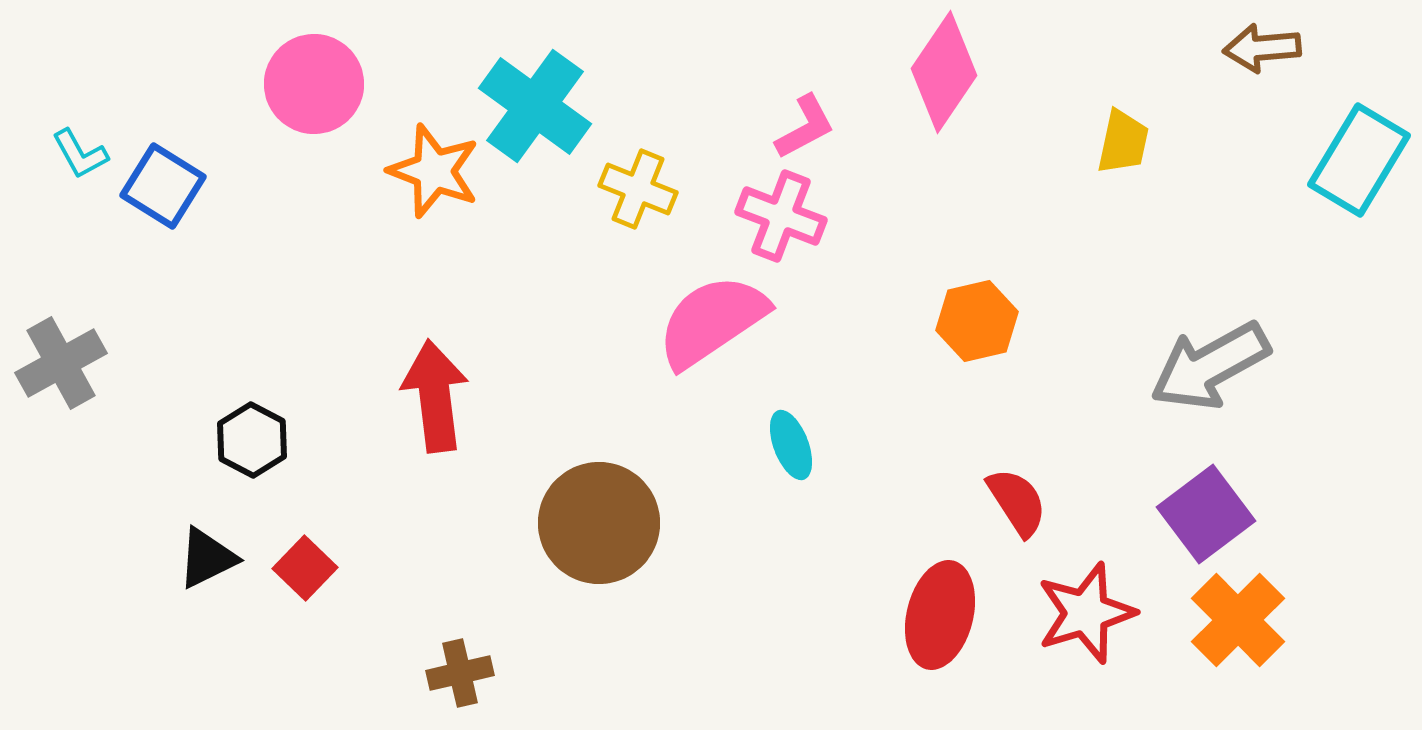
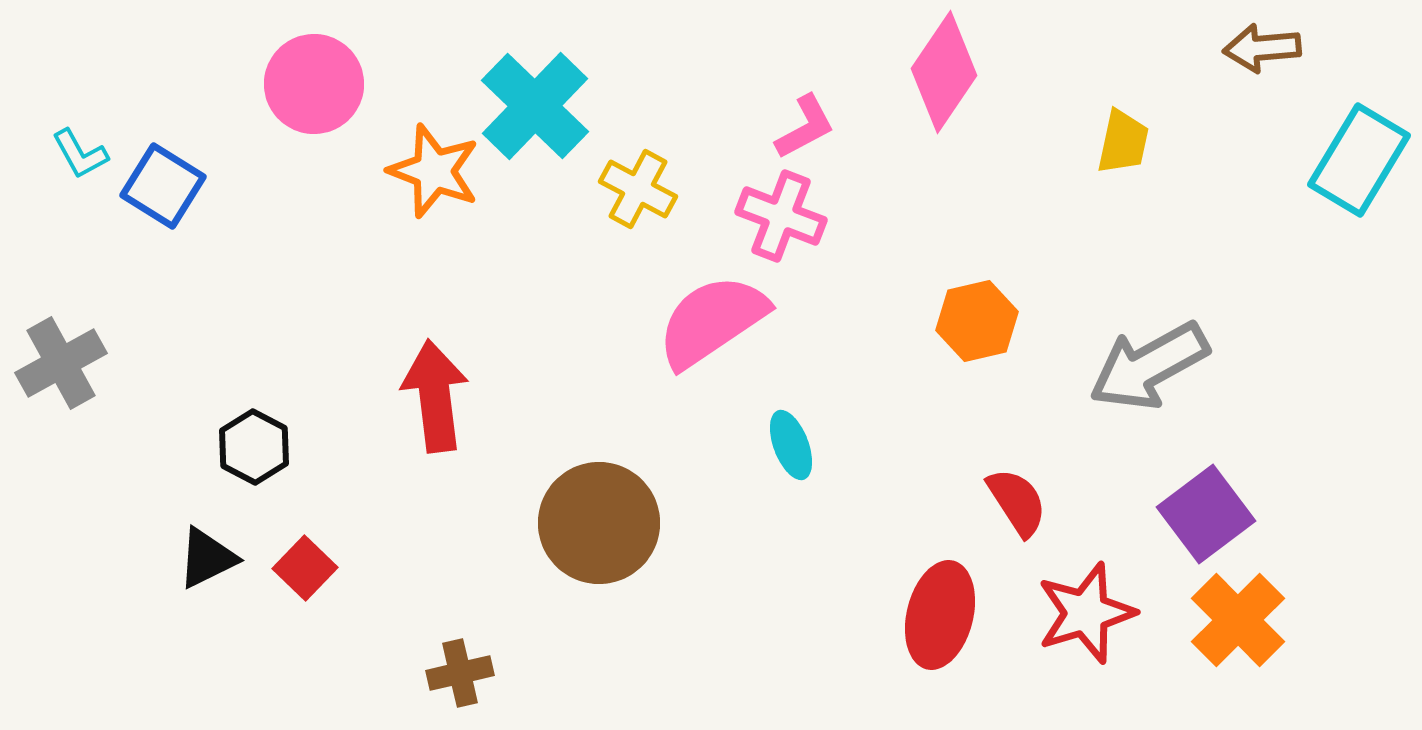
cyan cross: rotated 8 degrees clockwise
yellow cross: rotated 6 degrees clockwise
gray arrow: moved 61 px left
black hexagon: moved 2 px right, 7 px down
